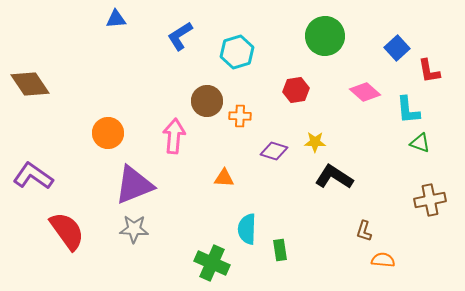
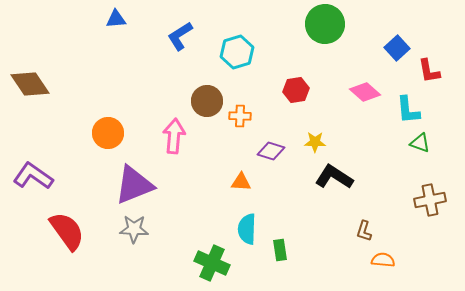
green circle: moved 12 px up
purple diamond: moved 3 px left
orange triangle: moved 17 px right, 4 px down
